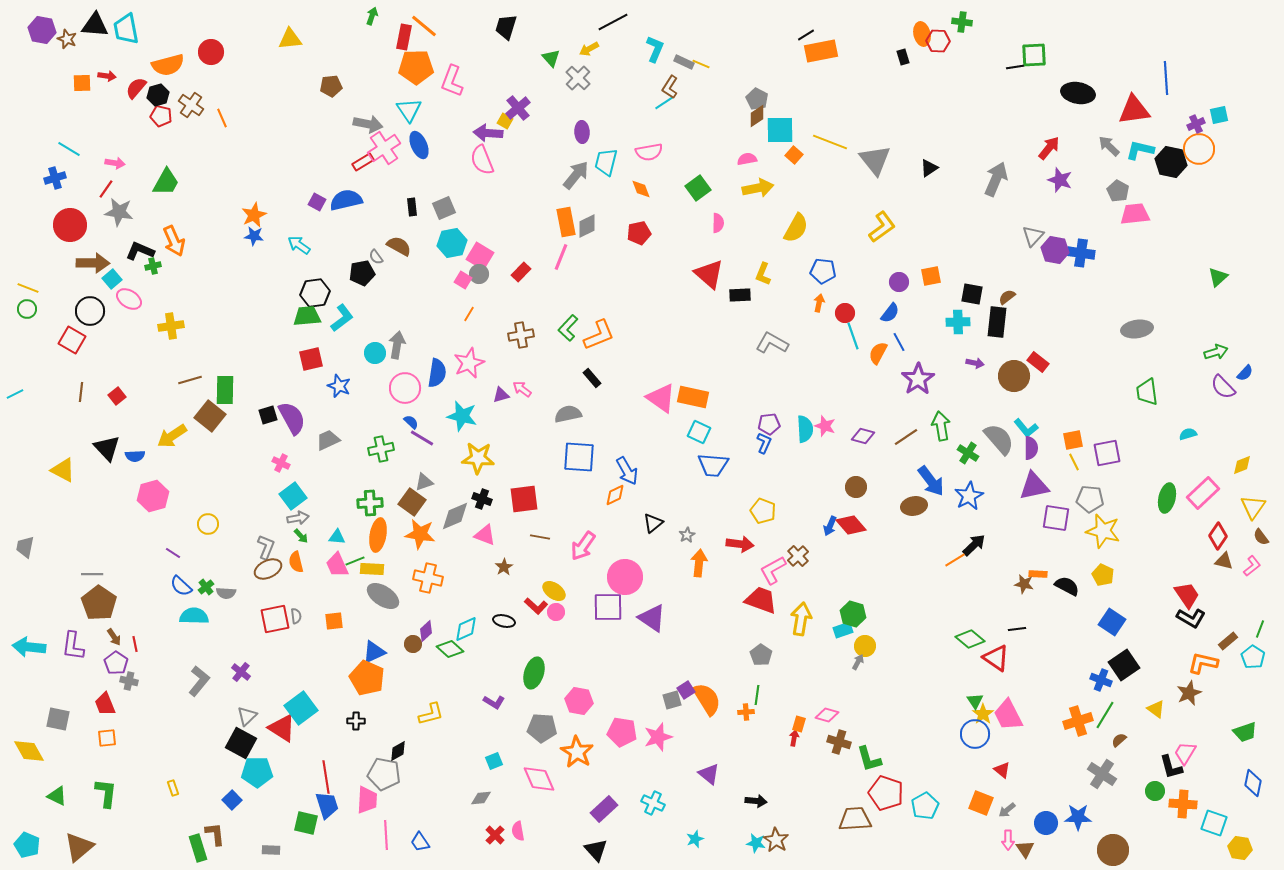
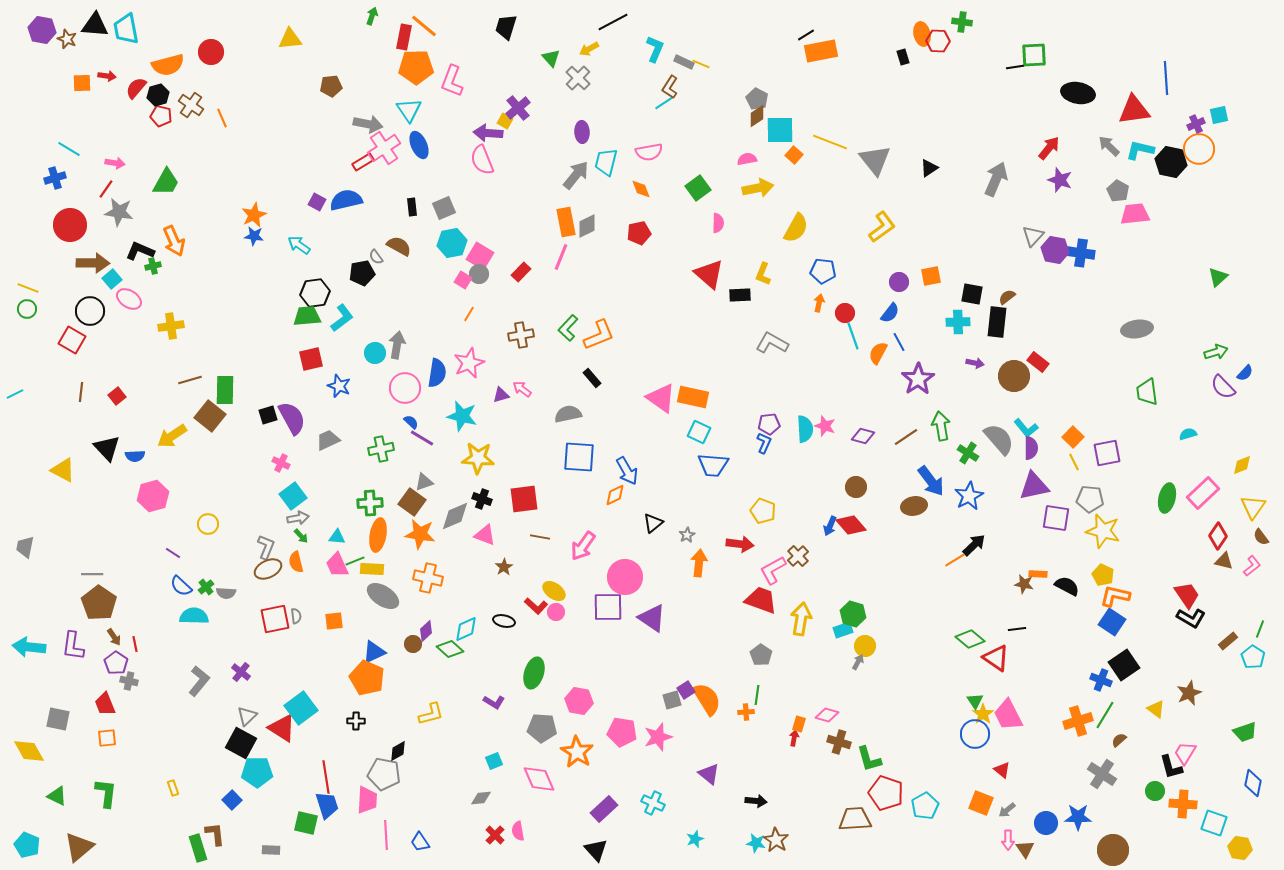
orange square at (1073, 440): moved 3 px up; rotated 35 degrees counterclockwise
orange L-shape at (1203, 663): moved 88 px left, 67 px up
